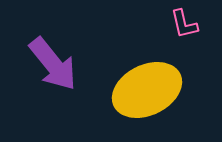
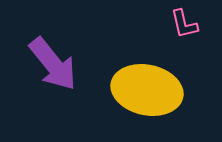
yellow ellipse: rotated 38 degrees clockwise
